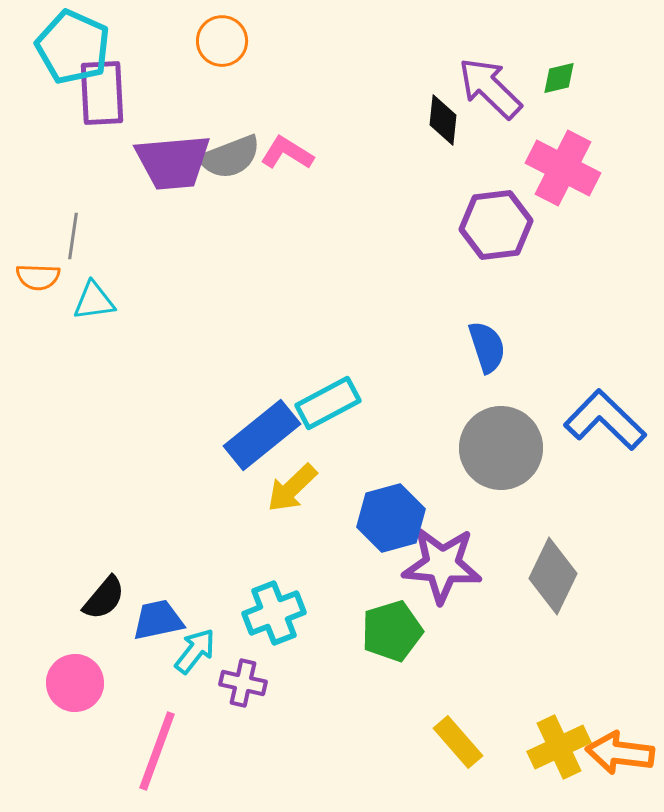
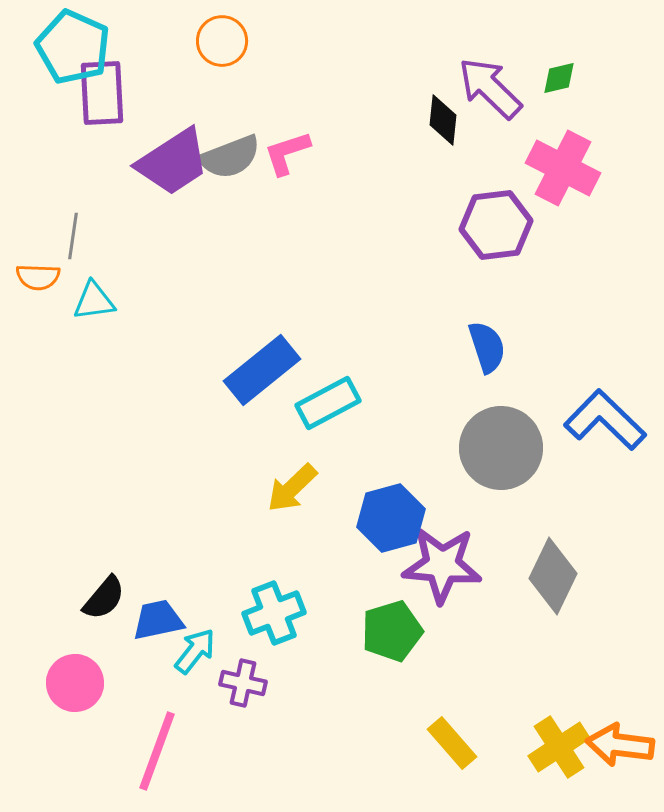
pink L-shape: rotated 50 degrees counterclockwise
purple trapezoid: rotated 28 degrees counterclockwise
blue rectangle: moved 65 px up
yellow rectangle: moved 6 px left, 1 px down
yellow cross: rotated 8 degrees counterclockwise
orange arrow: moved 8 px up
